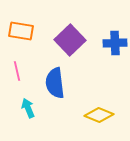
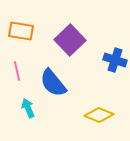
blue cross: moved 17 px down; rotated 20 degrees clockwise
blue semicircle: moved 2 px left; rotated 32 degrees counterclockwise
